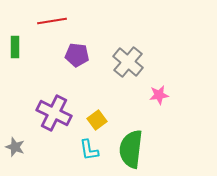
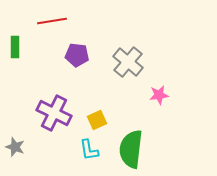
yellow square: rotated 12 degrees clockwise
